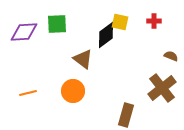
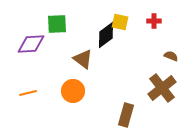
purple diamond: moved 7 px right, 12 px down
